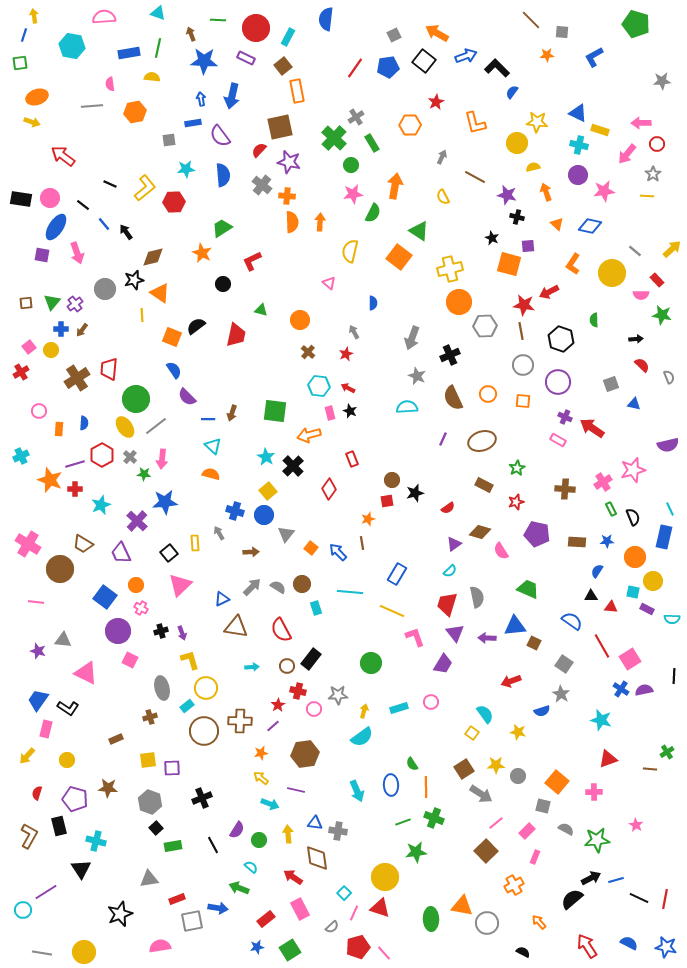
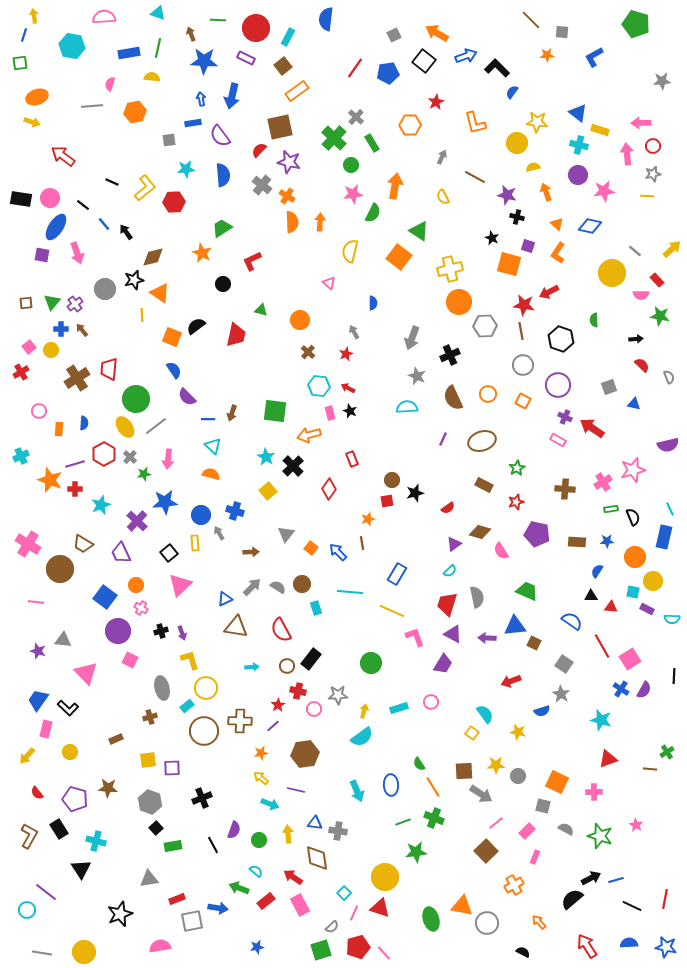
blue pentagon at (388, 67): moved 6 px down
pink semicircle at (110, 84): rotated 24 degrees clockwise
orange rectangle at (297, 91): rotated 65 degrees clockwise
blue triangle at (578, 113): rotated 12 degrees clockwise
gray cross at (356, 117): rotated 14 degrees counterclockwise
red circle at (657, 144): moved 4 px left, 2 px down
pink arrow at (627, 154): rotated 135 degrees clockwise
gray star at (653, 174): rotated 21 degrees clockwise
black line at (110, 184): moved 2 px right, 2 px up
orange cross at (287, 196): rotated 28 degrees clockwise
purple square at (528, 246): rotated 24 degrees clockwise
orange L-shape at (573, 264): moved 15 px left, 11 px up
green star at (662, 315): moved 2 px left, 1 px down
brown arrow at (82, 330): rotated 104 degrees clockwise
purple circle at (558, 382): moved 3 px down
gray square at (611, 384): moved 2 px left, 3 px down
orange square at (523, 401): rotated 21 degrees clockwise
red hexagon at (102, 455): moved 2 px right, 1 px up
pink arrow at (162, 459): moved 6 px right
green star at (144, 474): rotated 16 degrees counterclockwise
green rectangle at (611, 509): rotated 72 degrees counterclockwise
blue circle at (264, 515): moved 63 px left
green trapezoid at (528, 589): moved 1 px left, 2 px down
blue triangle at (222, 599): moved 3 px right
purple triangle at (455, 633): moved 2 px left, 1 px down; rotated 24 degrees counterclockwise
pink triangle at (86, 673): rotated 20 degrees clockwise
purple semicircle at (644, 690): rotated 132 degrees clockwise
black L-shape at (68, 708): rotated 10 degrees clockwise
yellow circle at (67, 760): moved 3 px right, 8 px up
green semicircle at (412, 764): moved 7 px right
brown square at (464, 769): moved 2 px down; rotated 30 degrees clockwise
orange square at (557, 782): rotated 15 degrees counterclockwise
orange line at (426, 787): moved 7 px right; rotated 30 degrees counterclockwise
red semicircle at (37, 793): rotated 56 degrees counterclockwise
black rectangle at (59, 826): moved 3 px down; rotated 18 degrees counterclockwise
purple semicircle at (237, 830): moved 3 px left; rotated 12 degrees counterclockwise
green star at (597, 840): moved 3 px right, 4 px up; rotated 25 degrees clockwise
cyan semicircle at (251, 867): moved 5 px right, 4 px down
purple line at (46, 892): rotated 70 degrees clockwise
black line at (639, 898): moved 7 px left, 8 px down
pink rectangle at (300, 909): moved 4 px up
cyan circle at (23, 910): moved 4 px right
red rectangle at (266, 919): moved 18 px up
green ellipse at (431, 919): rotated 15 degrees counterclockwise
blue semicircle at (629, 943): rotated 30 degrees counterclockwise
green square at (290, 950): moved 31 px right; rotated 15 degrees clockwise
